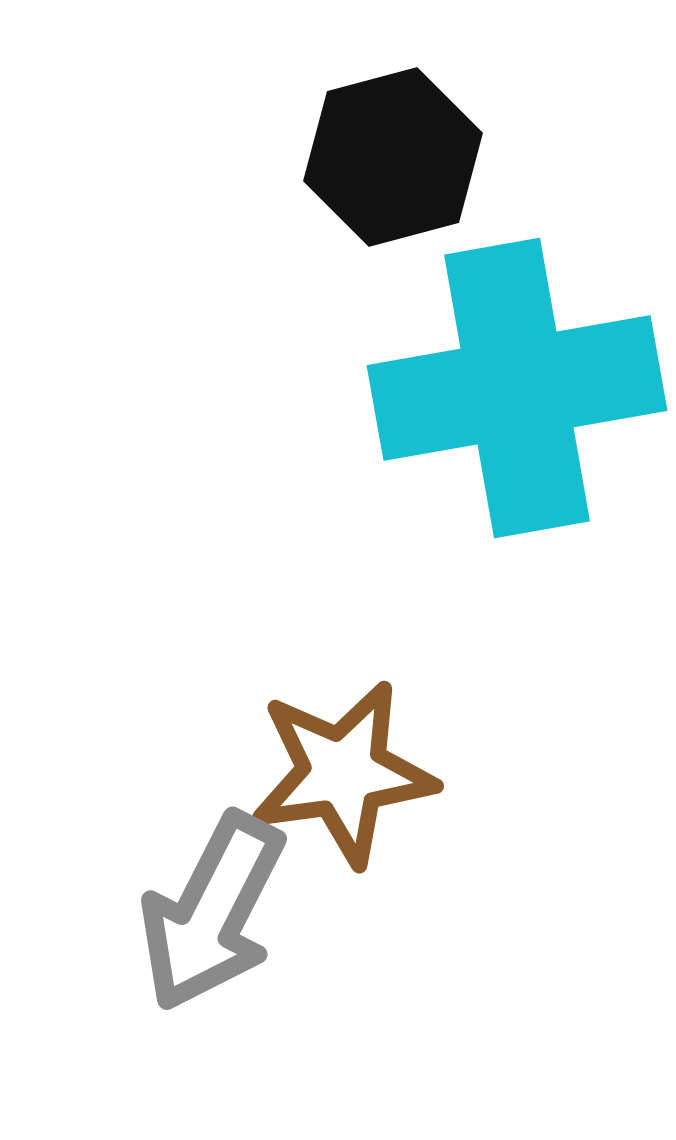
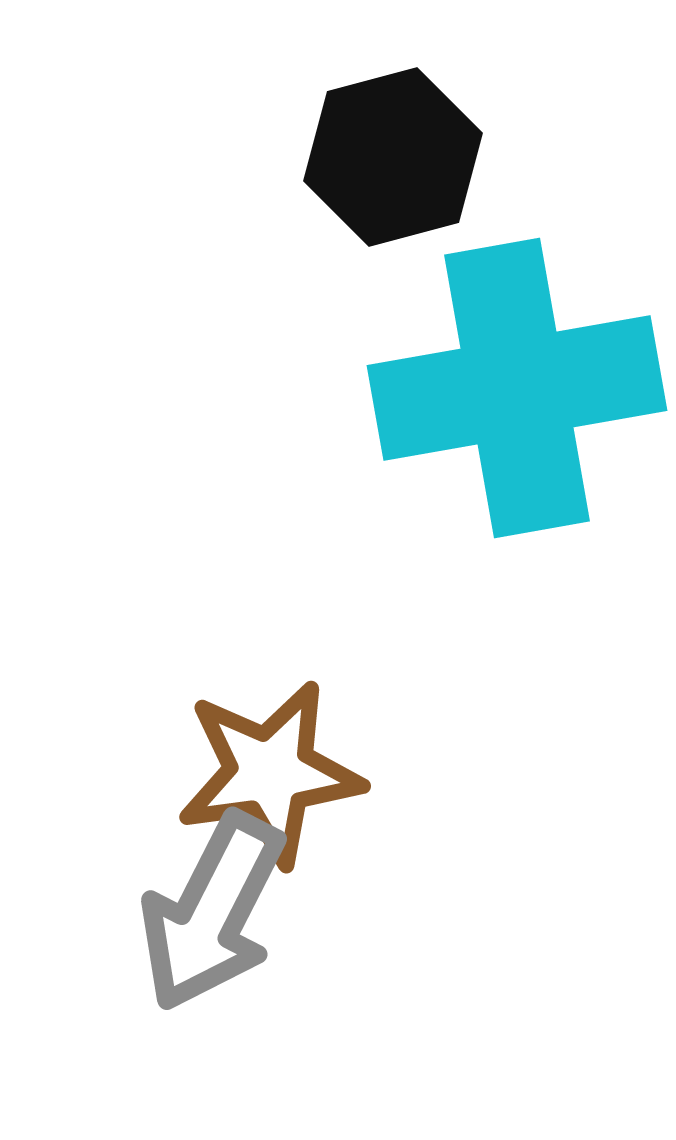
brown star: moved 73 px left
